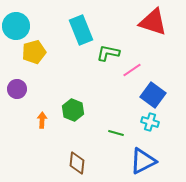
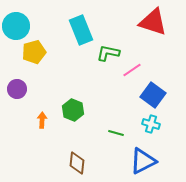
cyan cross: moved 1 px right, 2 px down
